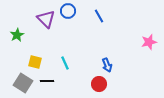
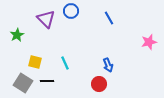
blue circle: moved 3 px right
blue line: moved 10 px right, 2 px down
blue arrow: moved 1 px right
